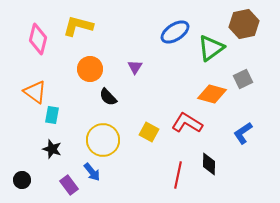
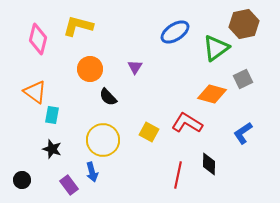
green triangle: moved 5 px right
blue arrow: rotated 24 degrees clockwise
